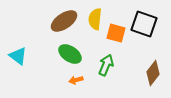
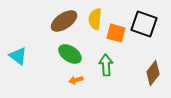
green arrow: rotated 25 degrees counterclockwise
